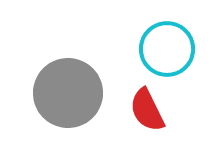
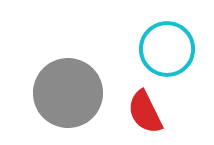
red semicircle: moved 2 px left, 2 px down
